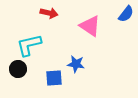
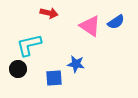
blue semicircle: moved 10 px left, 8 px down; rotated 18 degrees clockwise
